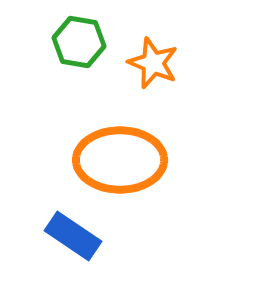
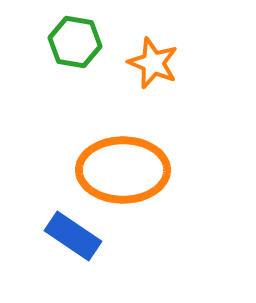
green hexagon: moved 4 px left
orange ellipse: moved 3 px right, 10 px down
